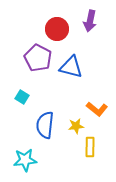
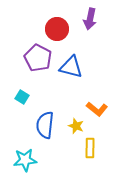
purple arrow: moved 2 px up
yellow star: rotated 28 degrees clockwise
yellow rectangle: moved 1 px down
